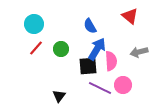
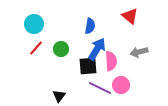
blue semicircle: rotated 140 degrees counterclockwise
pink circle: moved 2 px left
